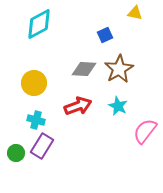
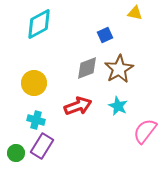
gray diamond: moved 3 px right, 1 px up; rotated 25 degrees counterclockwise
